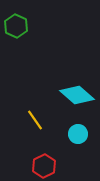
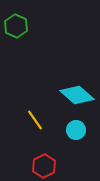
cyan circle: moved 2 px left, 4 px up
